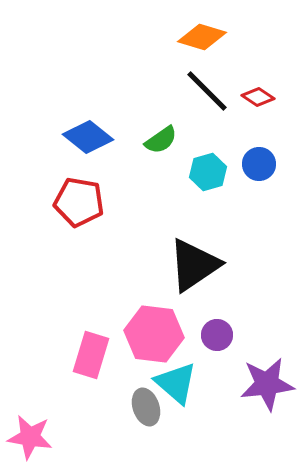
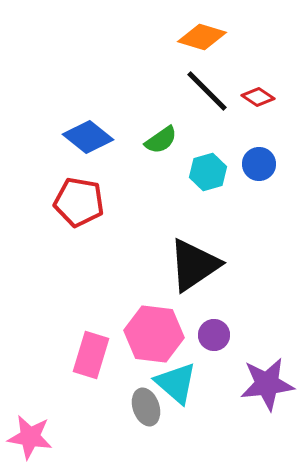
purple circle: moved 3 px left
